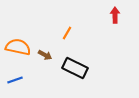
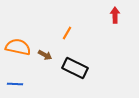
blue line: moved 4 px down; rotated 21 degrees clockwise
